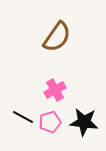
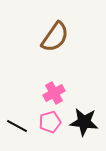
brown semicircle: moved 2 px left
pink cross: moved 1 px left, 3 px down
black line: moved 6 px left, 9 px down
